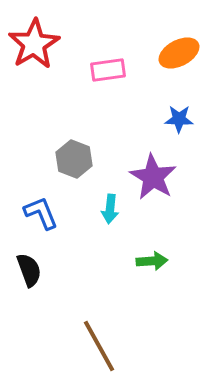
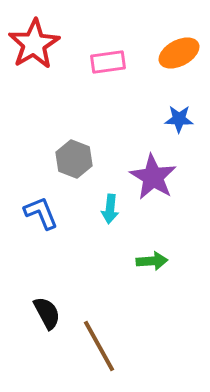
pink rectangle: moved 8 px up
black semicircle: moved 18 px right, 43 px down; rotated 8 degrees counterclockwise
